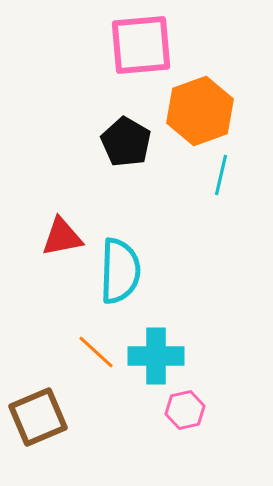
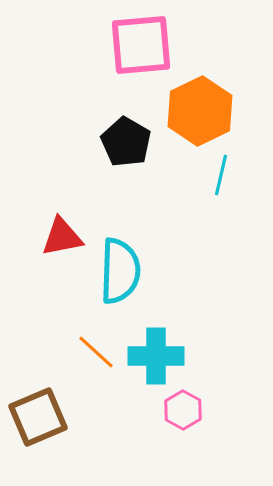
orange hexagon: rotated 6 degrees counterclockwise
pink hexagon: moved 2 px left; rotated 18 degrees counterclockwise
